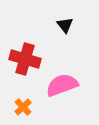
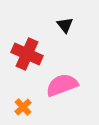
red cross: moved 2 px right, 5 px up; rotated 8 degrees clockwise
